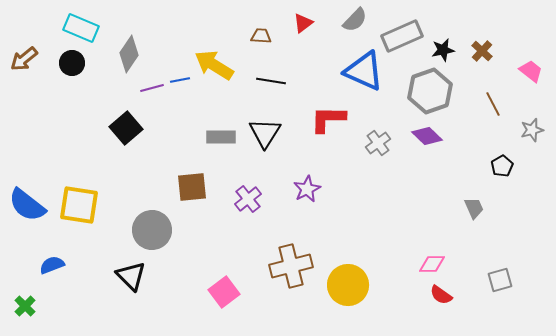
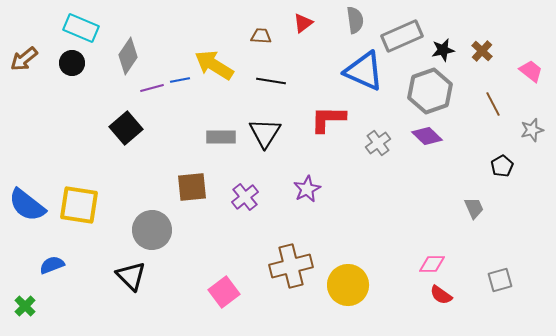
gray semicircle at (355, 20): rotated 52 degrees counterclockwise
gray diamond at (129, 54): moved 1 px left, 2 px down
purple cross at (248, 199): moved 3 px left, 2 px up
